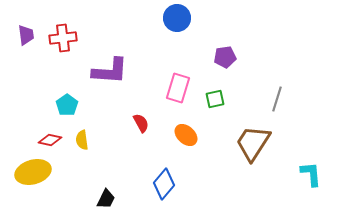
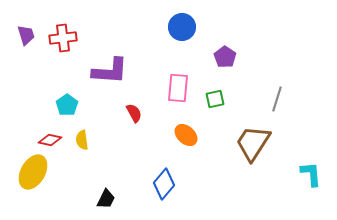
blue circle: moved 5 px right, 9 px down
purple trapezoid: rotated 10 degrees counterclockwise
purple pentagon: rotated 30 degrees counterclockwise
pink rectangle: rotated 12 degrees counterclockwise
red semicircle: moved 7 px left, 10 px up
yellow ellipse: rotated 44 degrees counterclockwise
